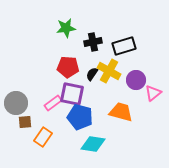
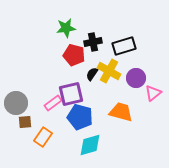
red pentagon: moved 6 px right, 12 px up; rotated 10 degrees clockwise
purple circle: moved 2 px up
purple square: moved 1 px left; rotated 25 degrees counterclockwise
cyan diamond: moved 3 px left, 1 px down; rotated 25 degrees counterclockwise
